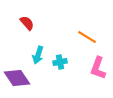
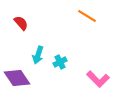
red semicircle: moved 6 px left
orange line: moved 21 px up
cyan cross: rotated 16 degrees counterclockwise
pink L-shape: moved 11 px down; rotated 65 degrees counterclockwise
